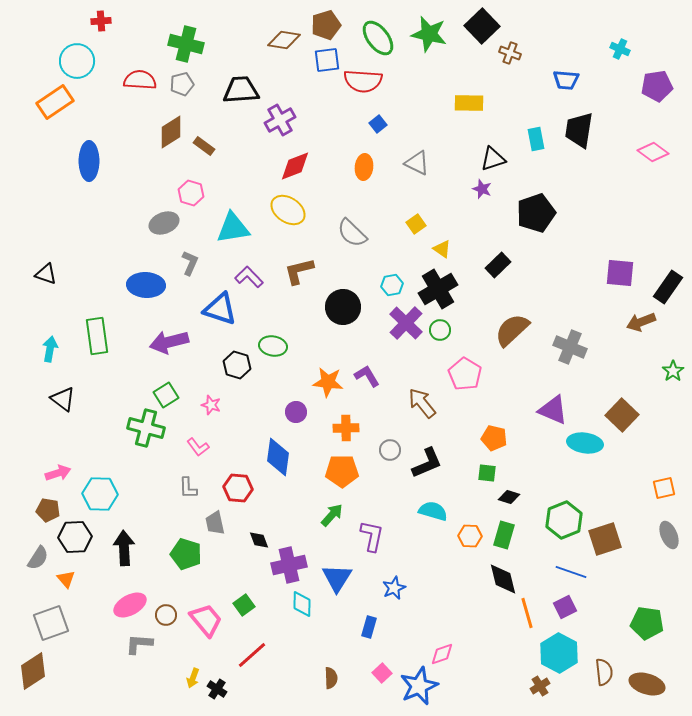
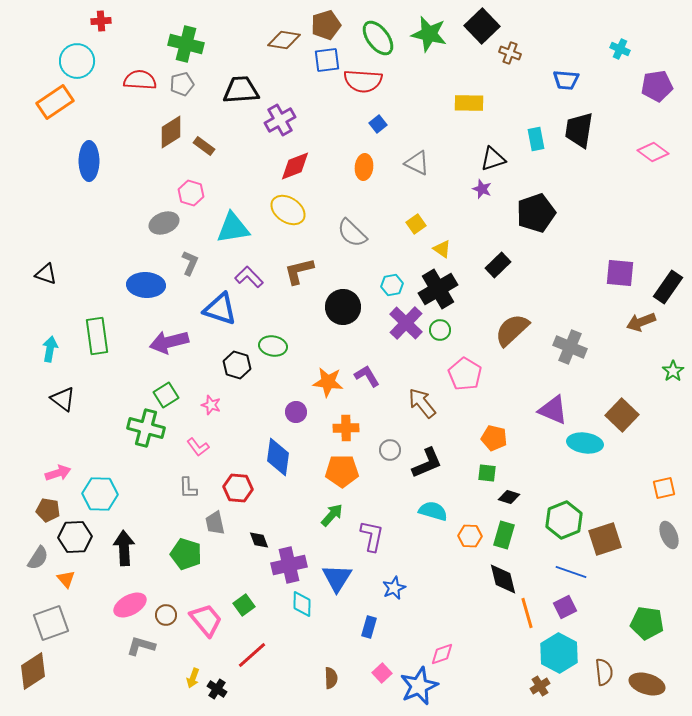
gray L-shape at (139, 644): moved 2 px right, 2 px down; rotated 12 degrees clockwise
